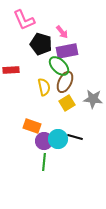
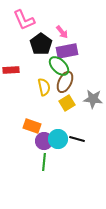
black pentagon: rotated 20 degrees clockwise
black line: moved 2 px right, 2 px down
